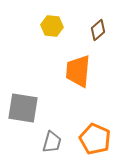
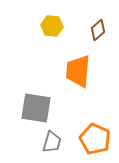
gray square: moved 13 px right
